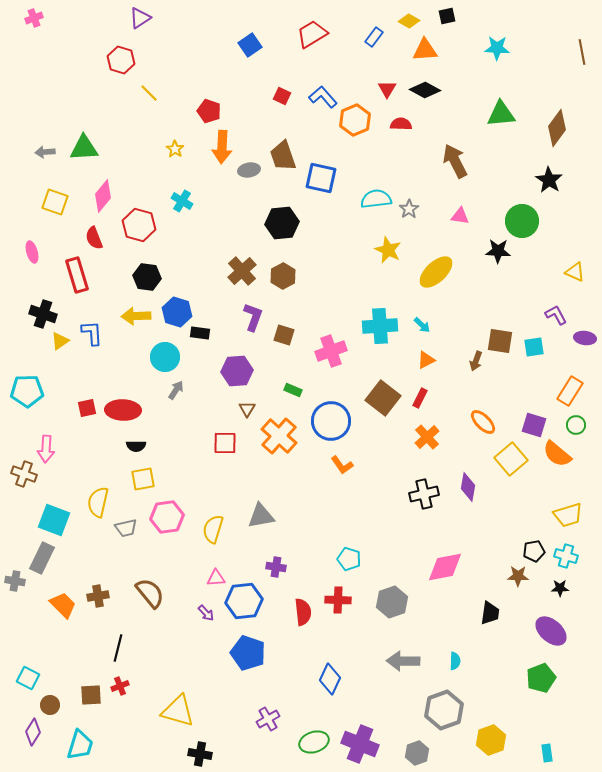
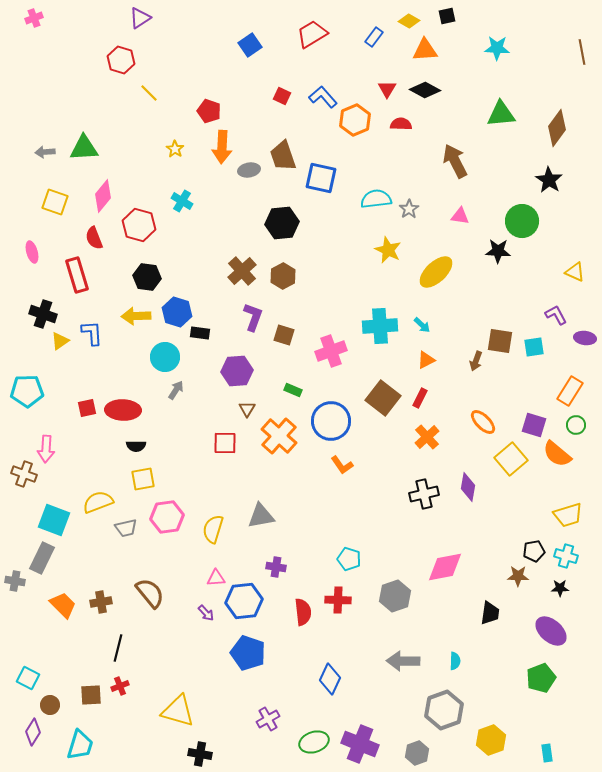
yellow semicircle at (98, 502): rotated 56 degrees clockwise
brown cross at (98, 596): moved 3 px right, 6 px down
gray hexagon at (392, 602): moved 3 px right, 6 px up
